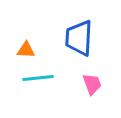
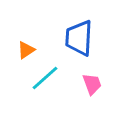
orange triangle: rotated 36 degrees counterclockwise
cyan line: moved 7 px right; rotated 36 degrees counterclockwise
